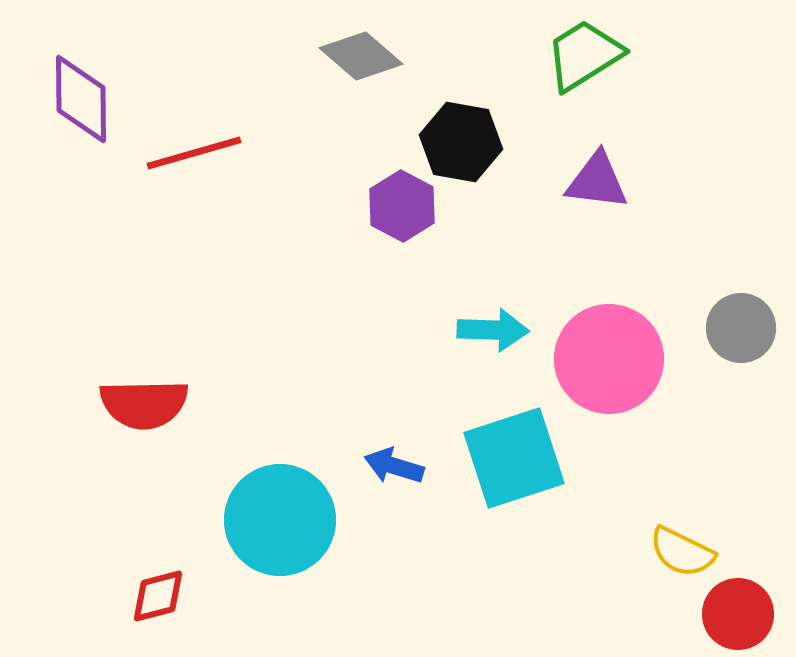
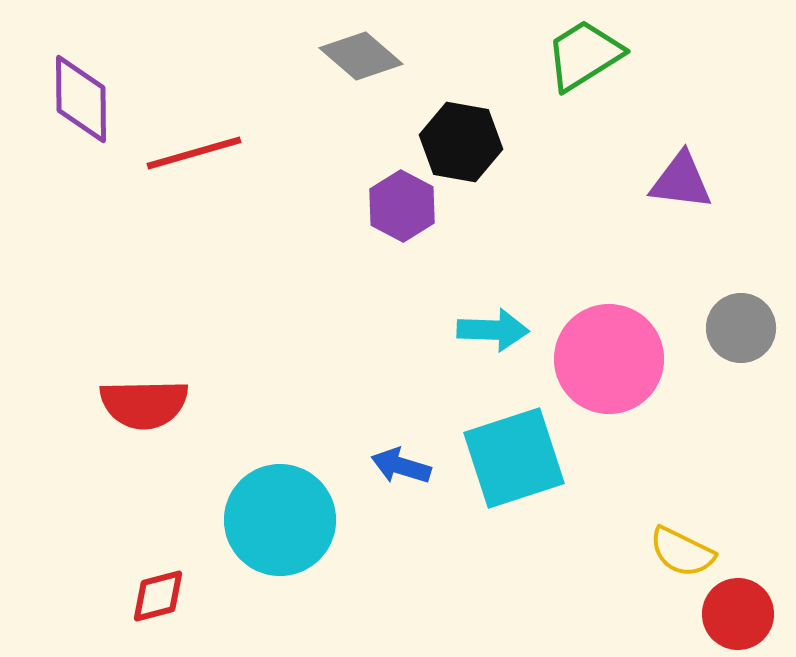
purple triangle: moved 84 px right
blue arrow: moved 7 px right
